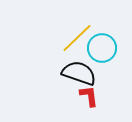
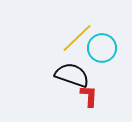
black semicircle: moved 7 px left, 2 px down
red L-shape: rotated 10 degrees clockwise
